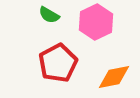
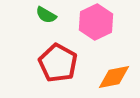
green semicircle: moved 3 px left
red pentagon: rotated 15 degrees counterclockwise
